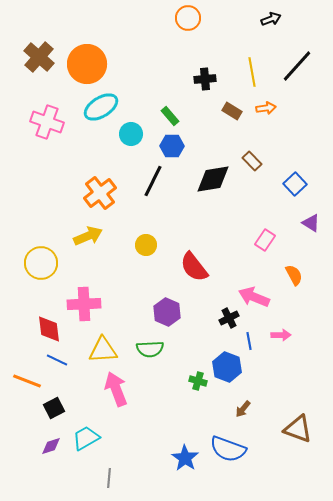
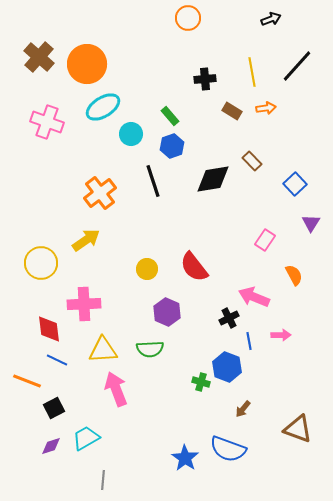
cyan ellipse at (101, 107): moved 2 px right
blue hexagon at (172, 146): rotated 20 degrees counterclockwise
black line at (153, 181): rotated 44 degrees counterclockwise
purple triangle at (311, 223): rotated 30 degrees clockwise
yellow arrow at (88, 236): moved 2 px left, 4 px down; rotated 12 degrees counterclockwise
yellow circle at (146, 245): moved 1 px right, 24 px down
green cross at (198, 381): moved 3 px right, 1 px down
gray line at (109, 478): moved 6 px left, 2 px down
